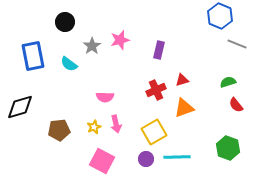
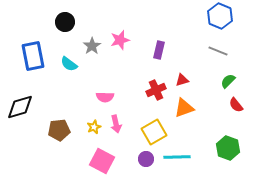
gray line: moved 19 px left, 7 px down
green semicircle: moved 1 px up; rotated 28 degrees counterclockwise
